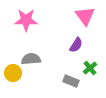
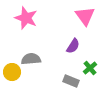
pink star: moved 2 px up; rotated 20 degrees clockwise
purple semicircle: moved 3 px left, 1 px down
yellow circle: moved 1 px left, 1 px up
